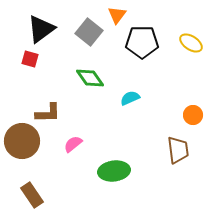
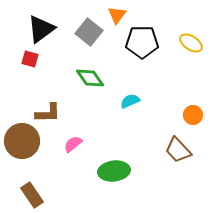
cyan semicircle: moved 3 px down
brown trapezoid: rotated 144 degrees clockwise
